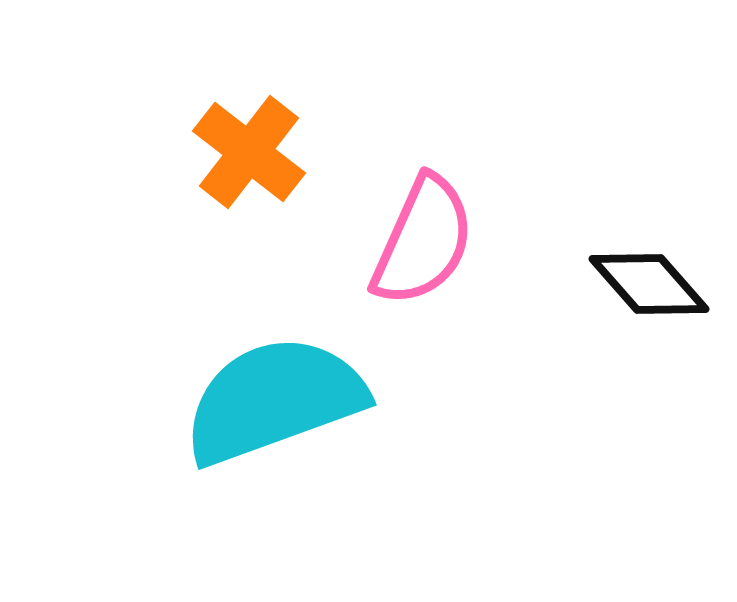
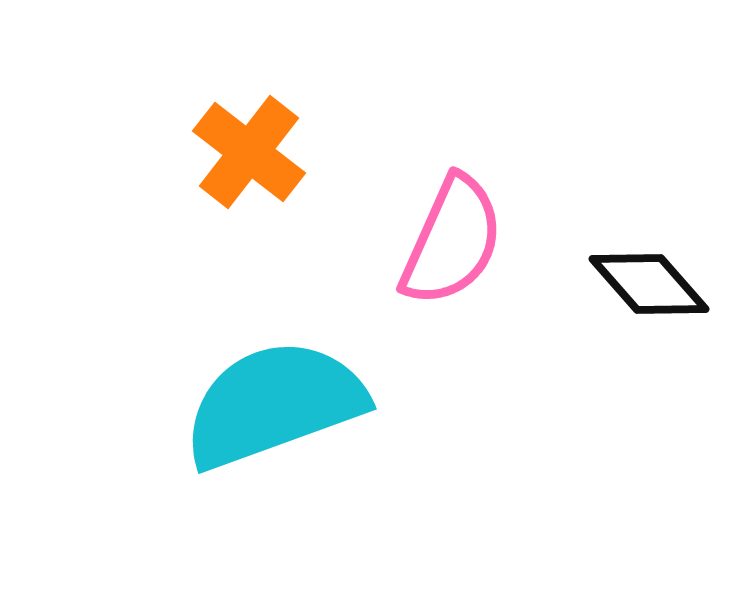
pink semicircle: moved 29 px right
cyan semicircle: moved 4 px down
